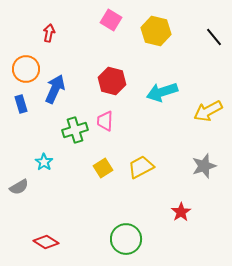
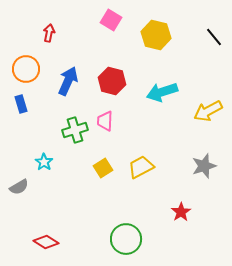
yellow hexagon: moved 4 px down
blue arrow: moved 13 px right, 8 px up
